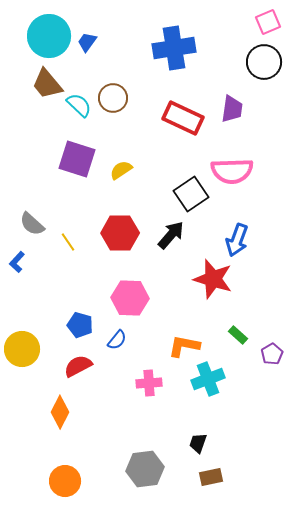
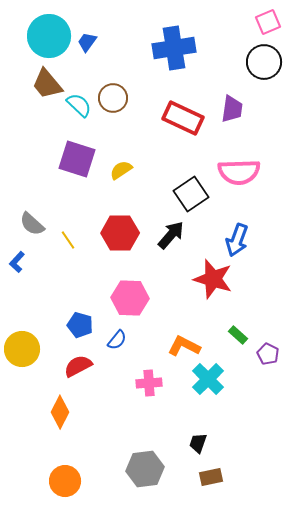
pink semicircle: moved 7 px right, 1 px down
yellow line: moved 2 px up
orange L-shape: rotated 16 degrees clockwise
purple pentagon: moved 4 px left; rotated 15 degrees counterclockwise
cyan cross: rotated 24 degrees counterclockwise
